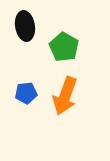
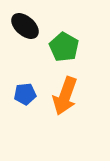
black ellipse: rotated 40 degrees counterclockwise
blue pentagon: moved 1 px left, 1 px down
